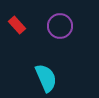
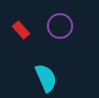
red rectangle: moved 4 px right, 5 px down
